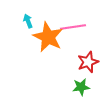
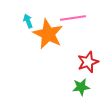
pink line: moved 9 px up
orange star: moved 3 px up
